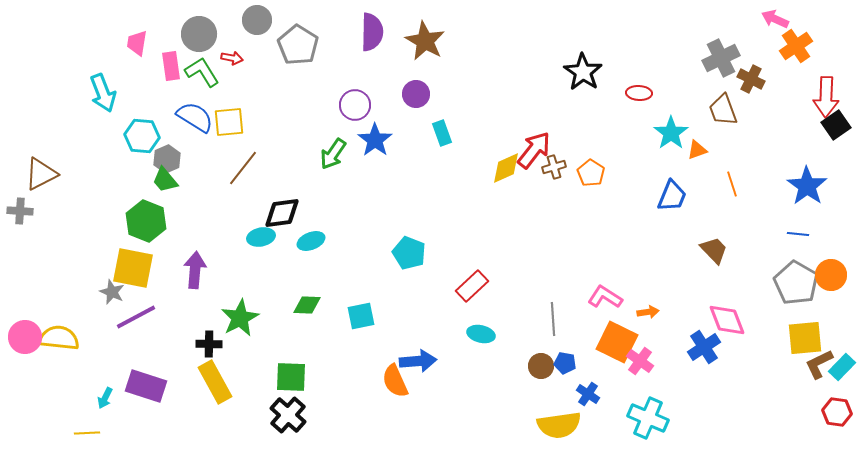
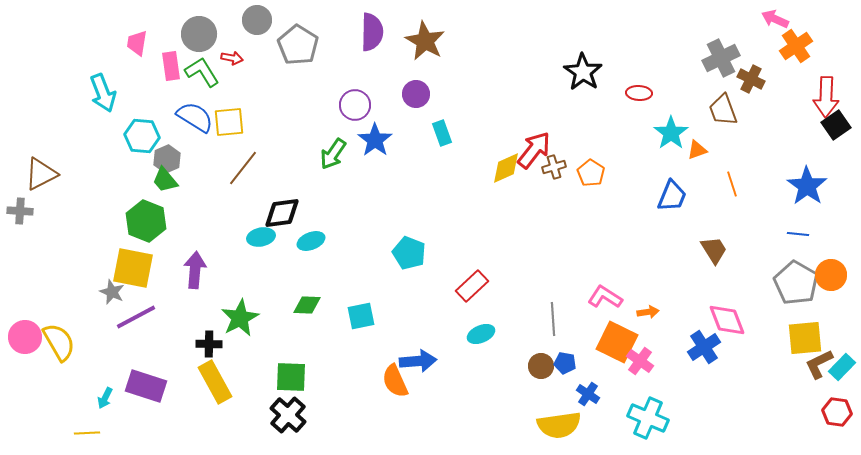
brown trapezoid at (714, 250): rotated 12 degrees clockwise
cyan ellipse at (481, 334): rotated 36 degrees counterclockwise
yellow semicircle at (59, 338): moved 4 px down; rotated 54 degrees clockwise
